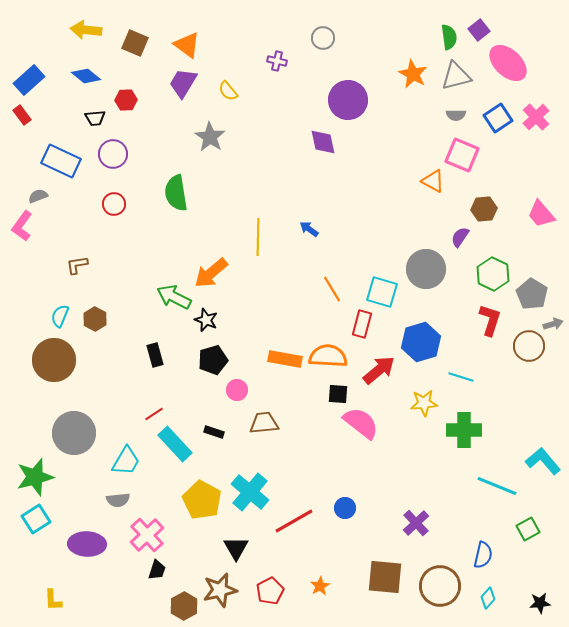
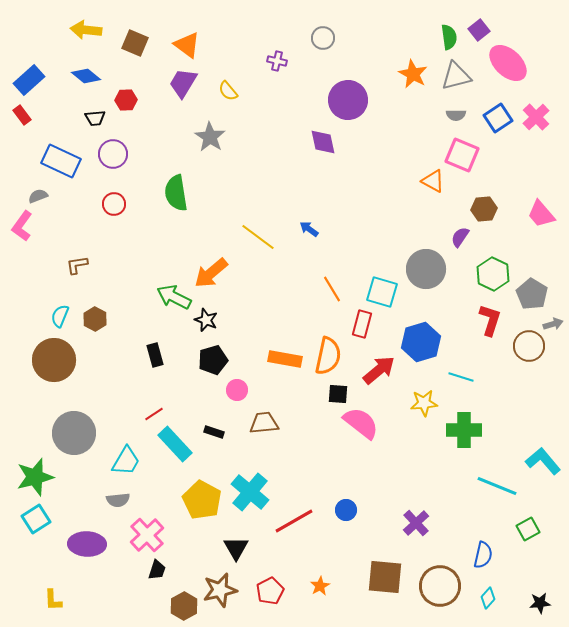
yellow line at (258, 237): rotated 54 degrees counterclockwise
orange semicircle at (328, 356): rotated 99 degrees clockwise
blue circle at (345, 508): moved 1 px right, 2 px down
